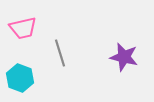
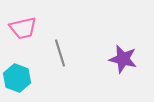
purple star: moved 1 px left, 2 px down
cyan hexagon: moved 3 px left
